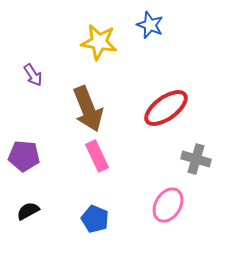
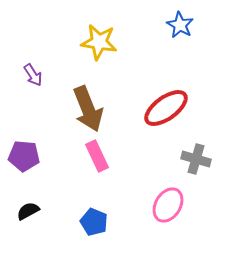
blue star: moved 30 px right; rotated 8 degrees clockwise
blue pentagon: moved 1 px left, 3 px down
